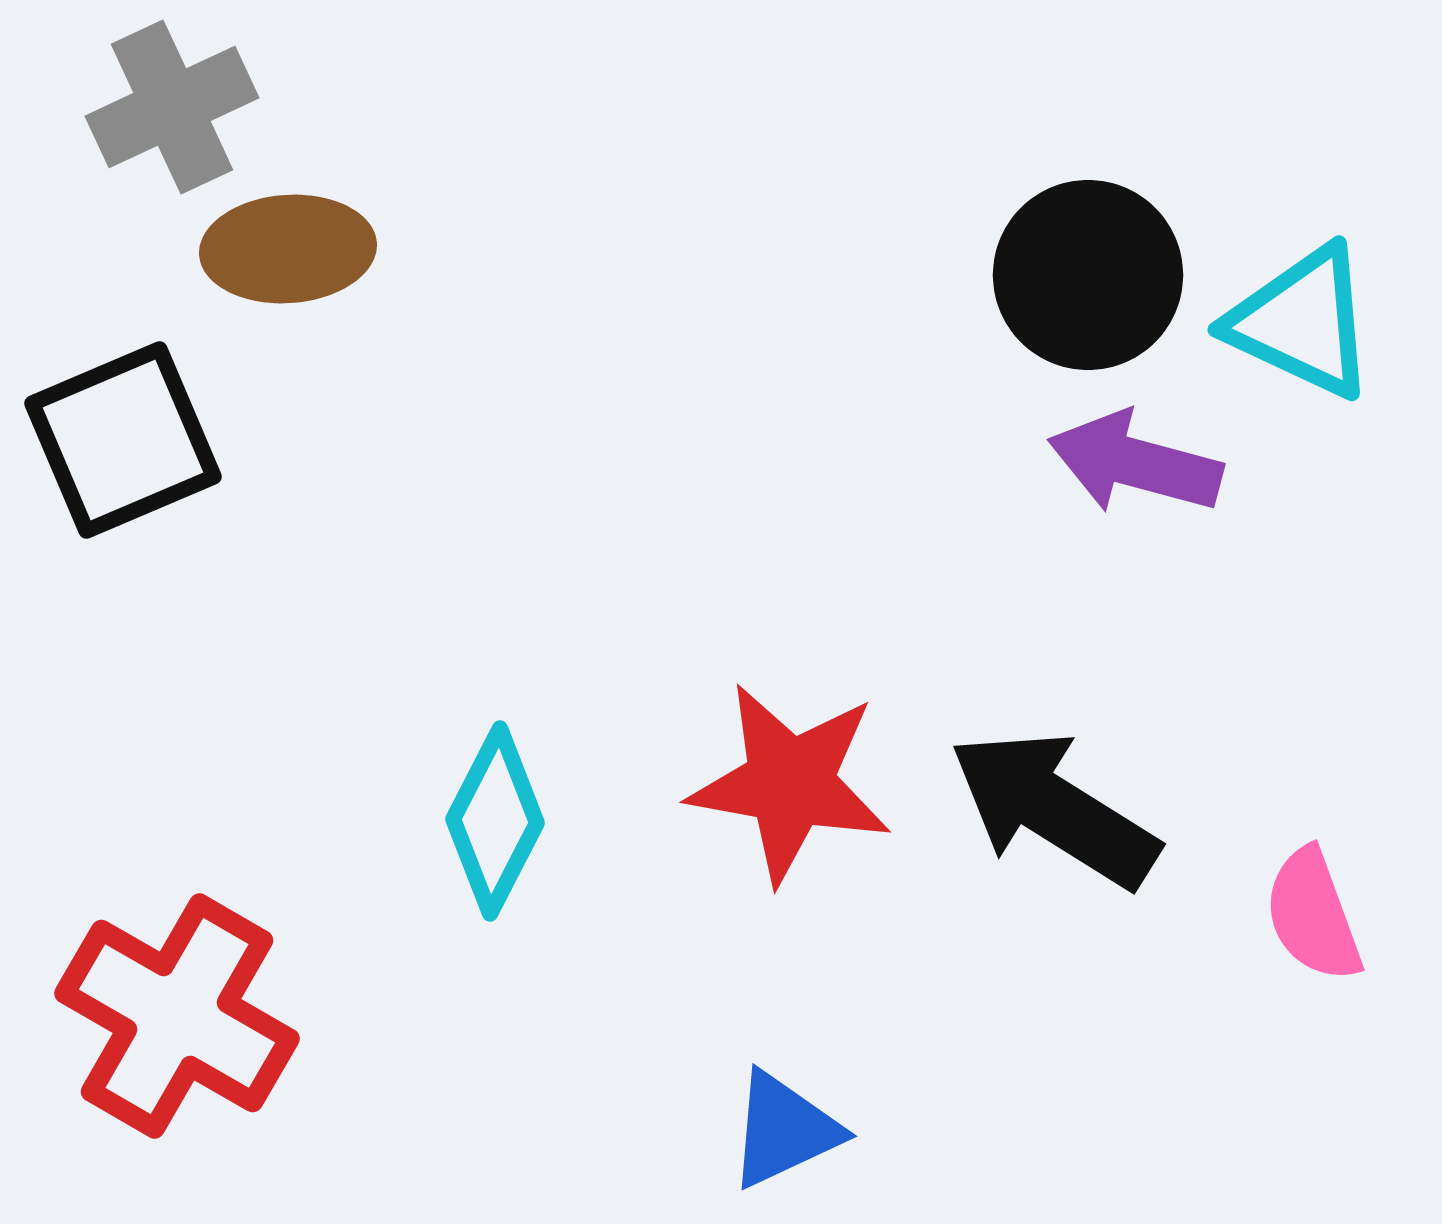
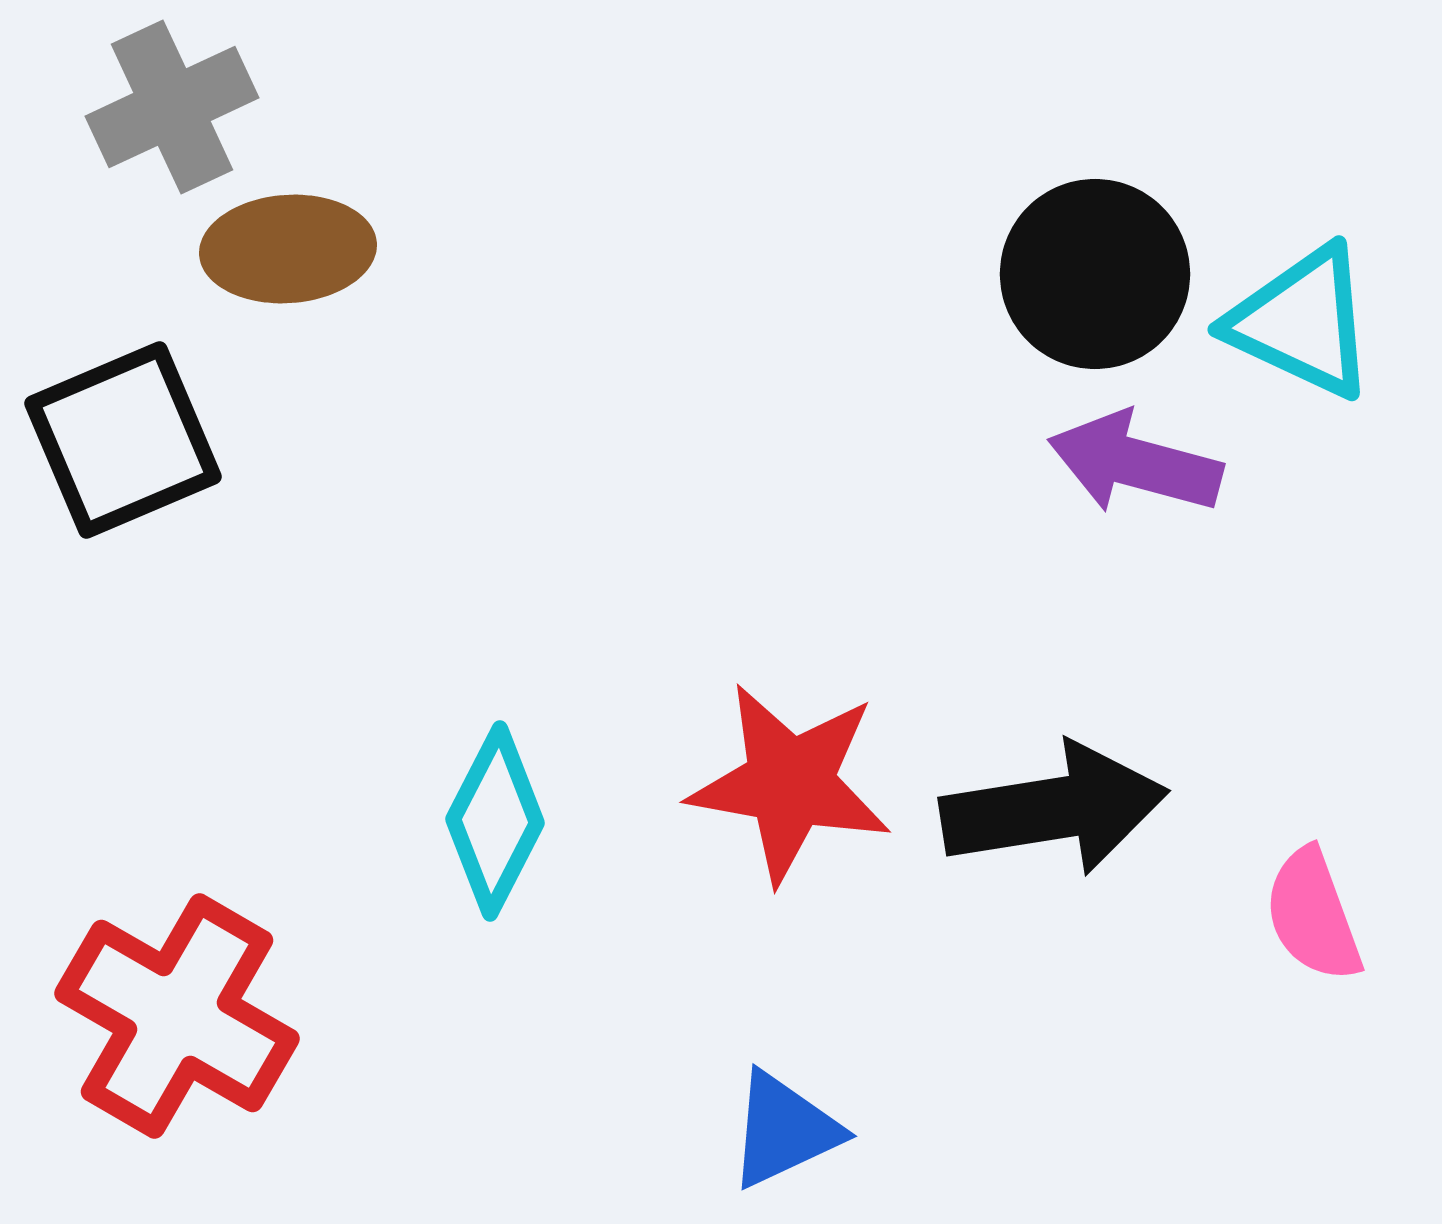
black circle: moved 7 px right, 1 px up
black arrow: rotated 139 degrees clockwise
